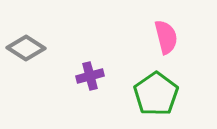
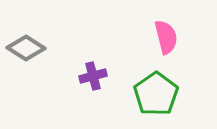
purple cross: moved 3 px right
